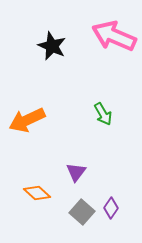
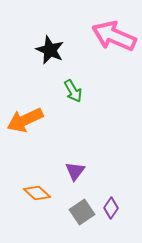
black star: moved 2 px left, 4 px down
green arrow: moved 30 px left, 23 px up
orange arrow: moved 2 px left
purple triangle: moved 1 px left, 1 px up
gray square: rotated 15 degrees clockwise
